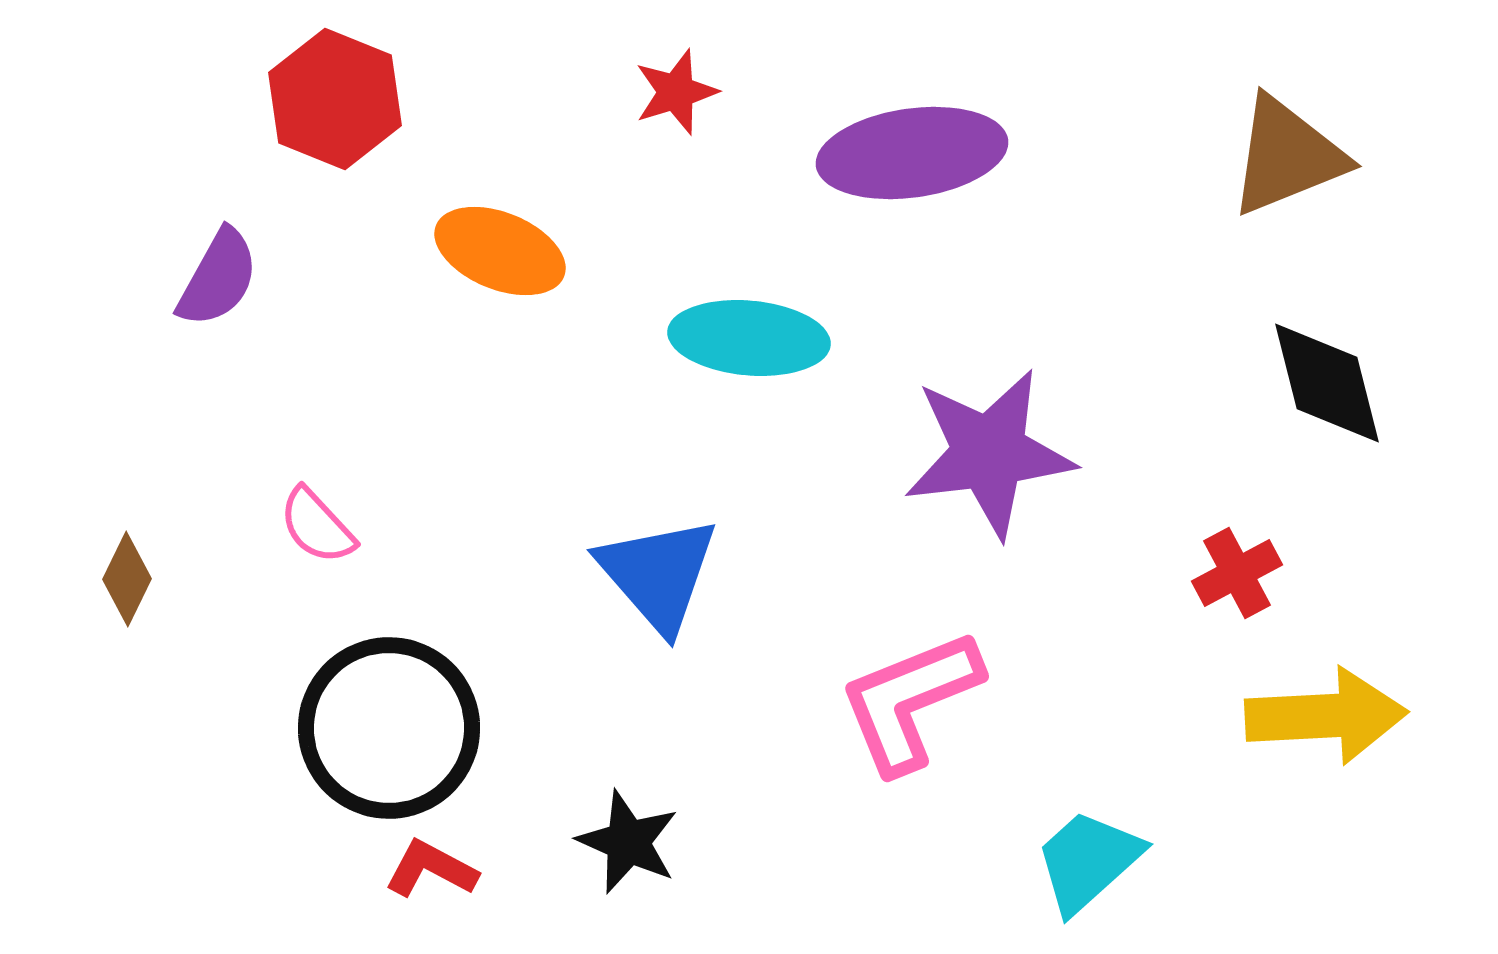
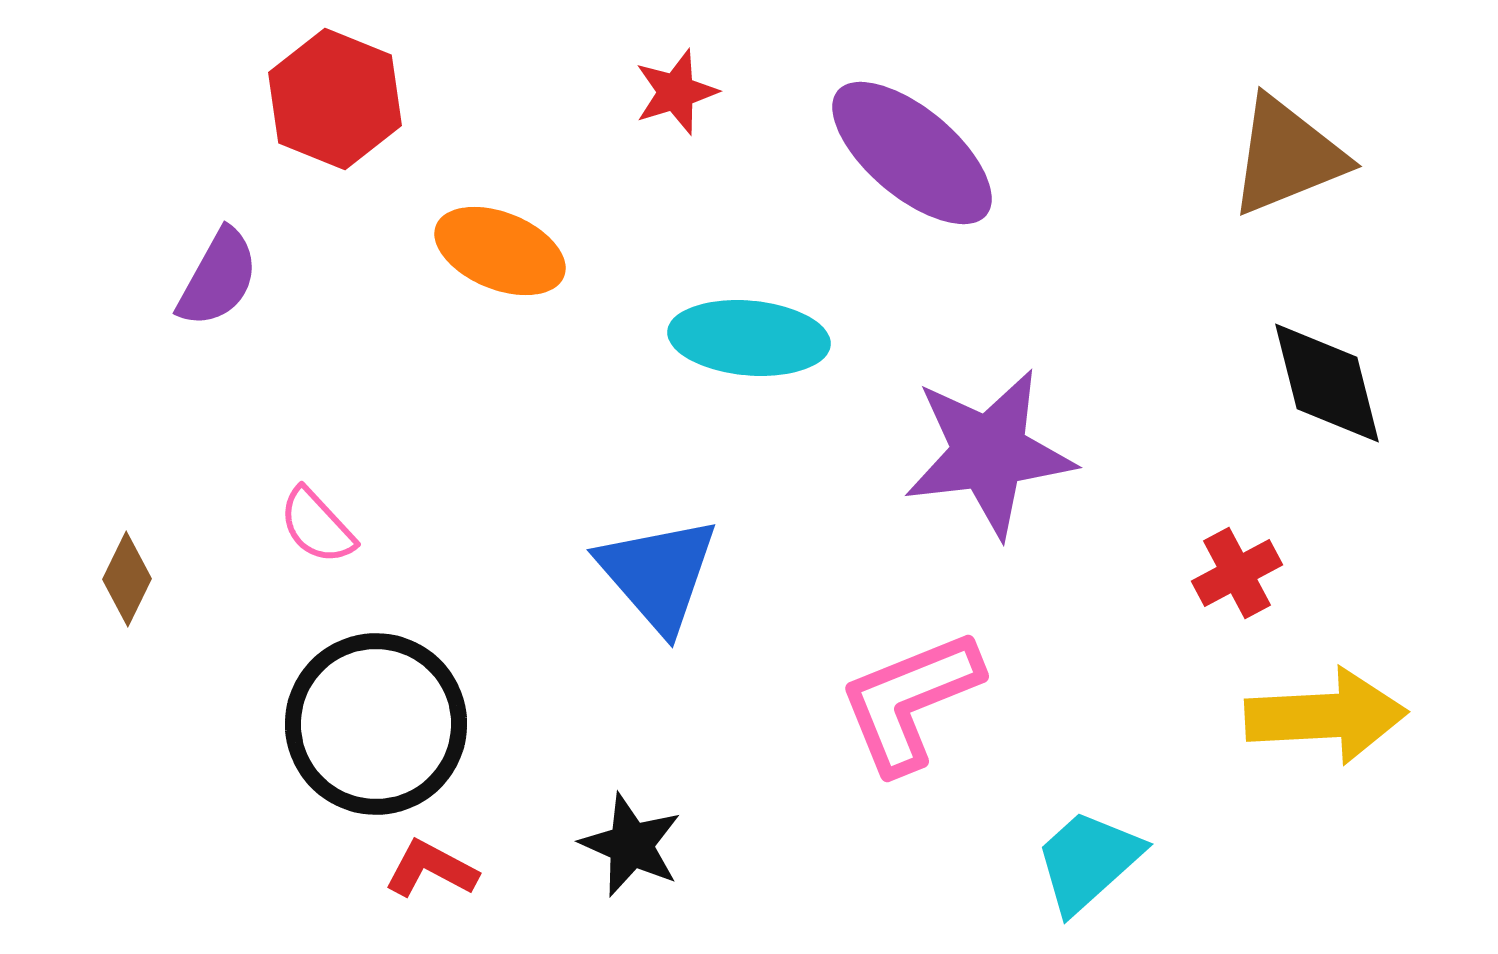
purple ellipse: rotated 48 degrees clockwise
black circle: moved 13 px left, 4 px up
black star: moved 3 px right, 3 px down
